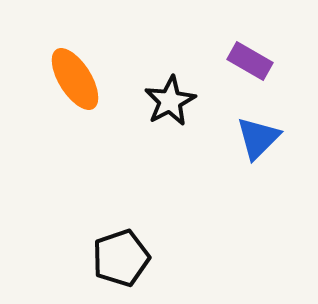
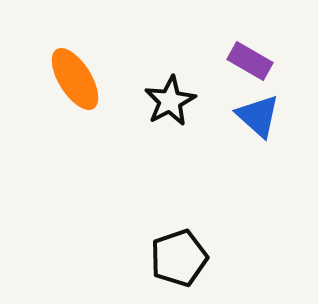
blue triangle: moved 22 px up; rotated 33 degrees counterclockwise
black pentagon: moved 58 px right
